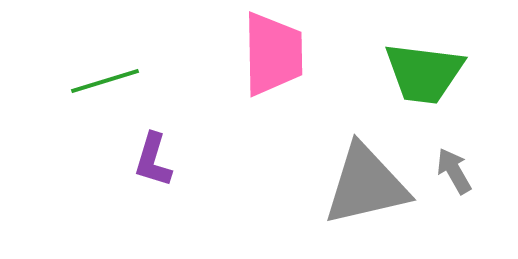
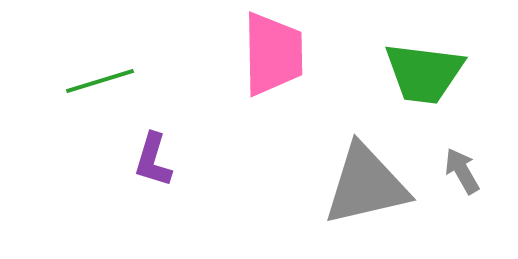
green line: moved 5 px left
gray arrow: moved 8 px right
